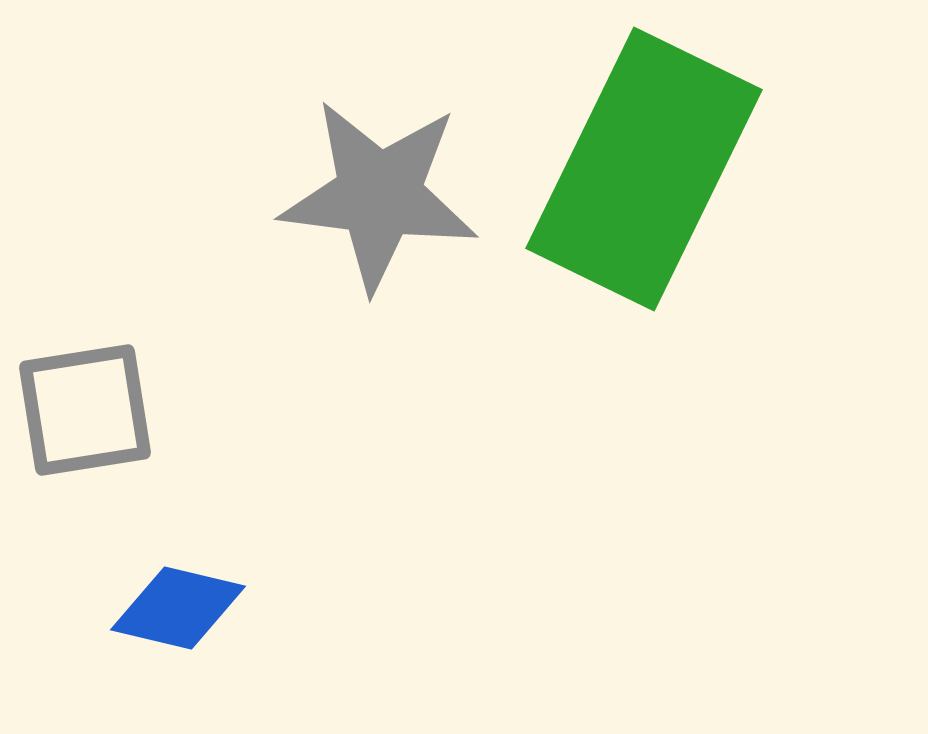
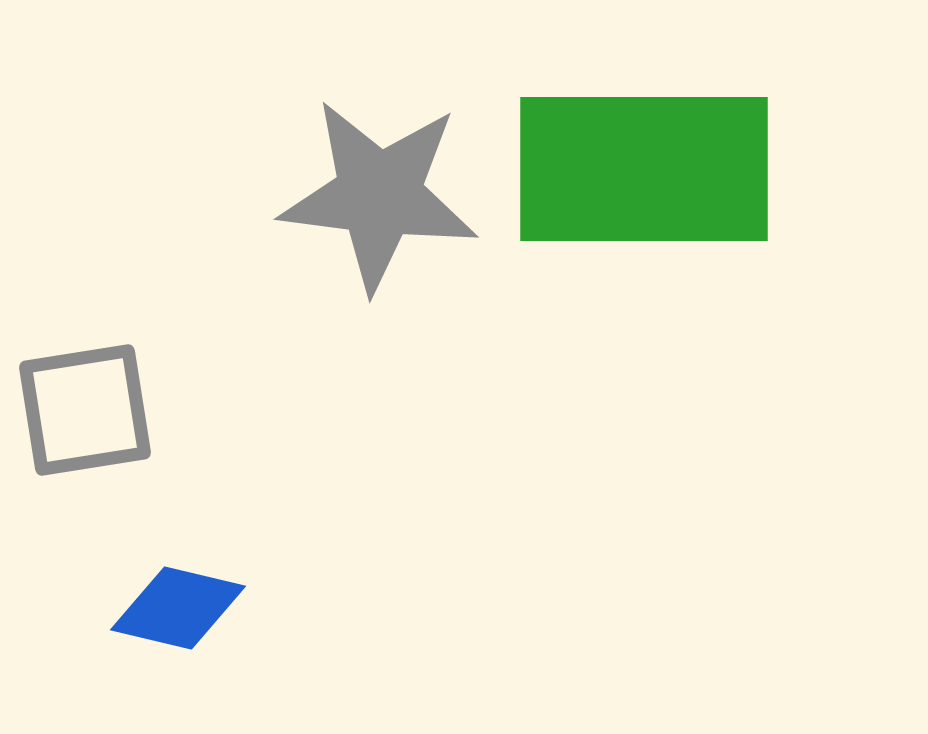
green rectangle: rotated 64 degrees clockwise
